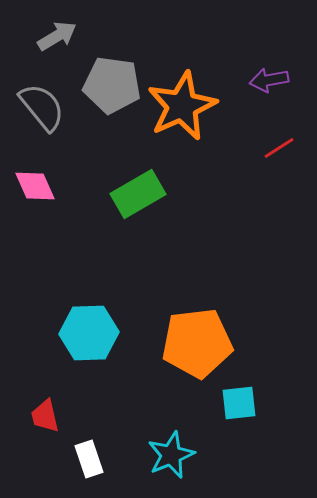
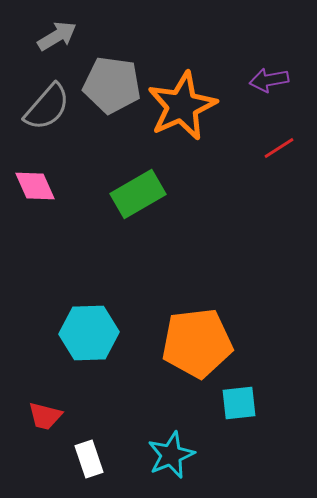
gray semicircle: moved 5 px right; rotated 80 degrees clockwise
red trapezoid: rotated 63 degrees counterclockwise
